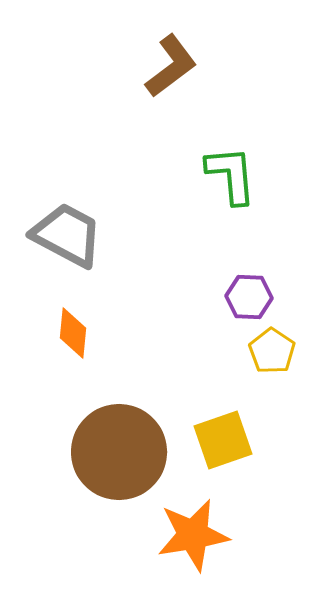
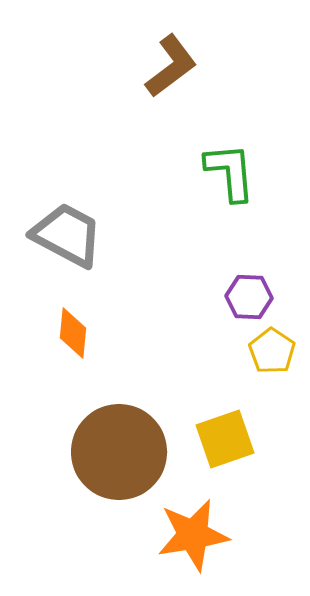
green L-shape: moved 1 px left, 3 px up
yellow square: moved 2 px right, 1 px up
